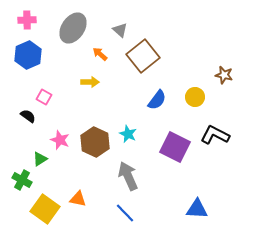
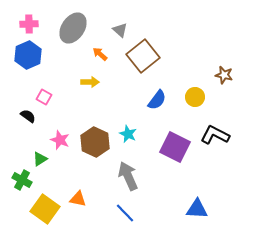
pink cross: moved 2 px right, 4 px down
